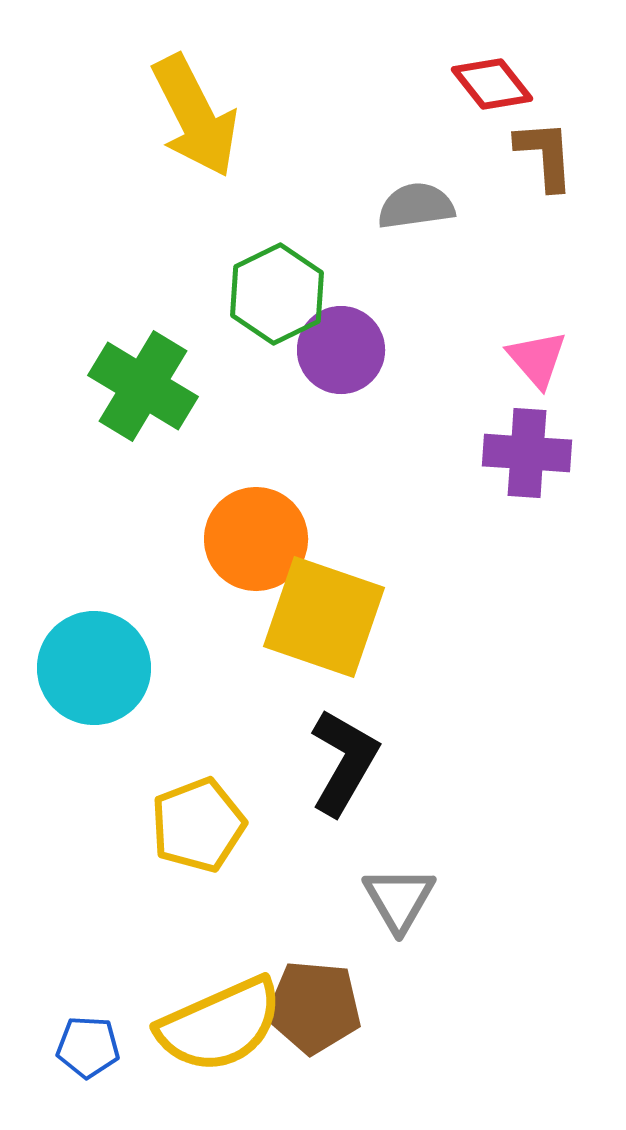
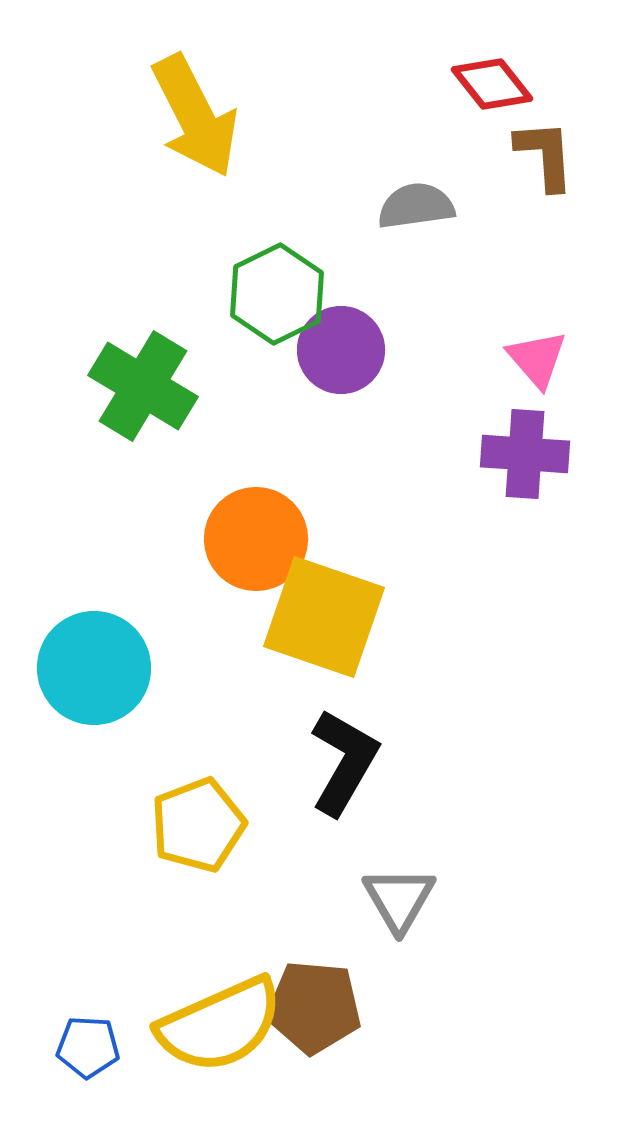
purple cross: moved 2 px left, 1 px down
